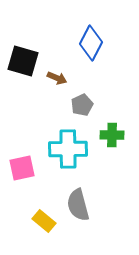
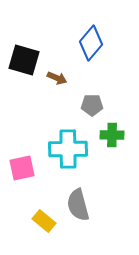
blue diamond: rotated 12 degrees clockwise
black square: moved 1 px right, 1 px up
gray pentagon: moved 10 px right; rotated 25 degrees clockwise
